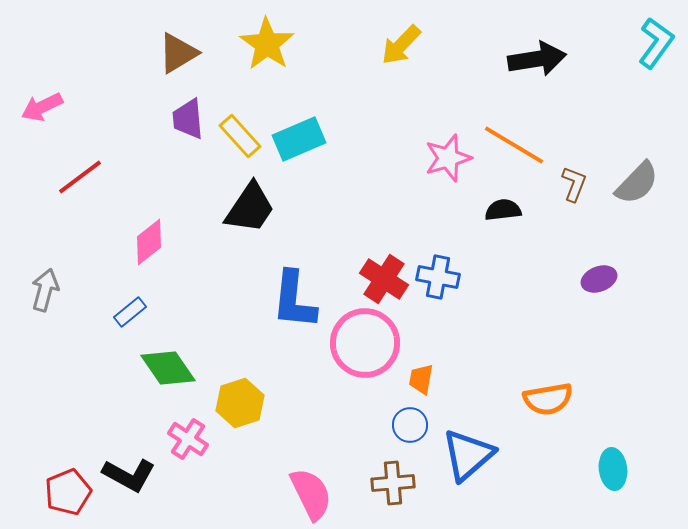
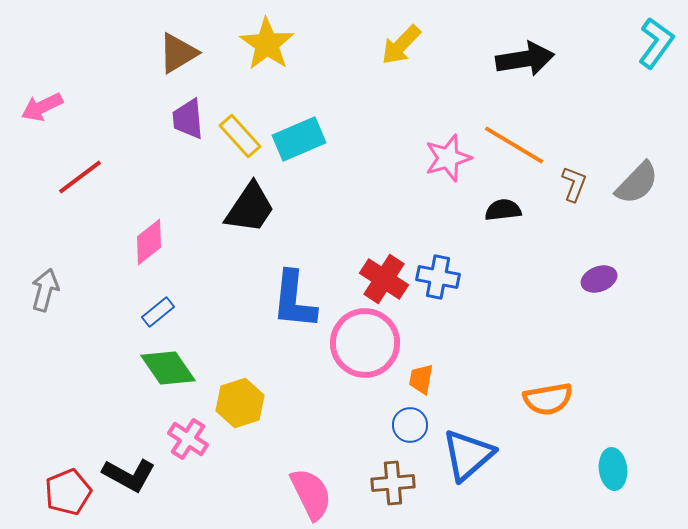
black arrow: moved 12 px left
blue rectangle: moved 28 px right
